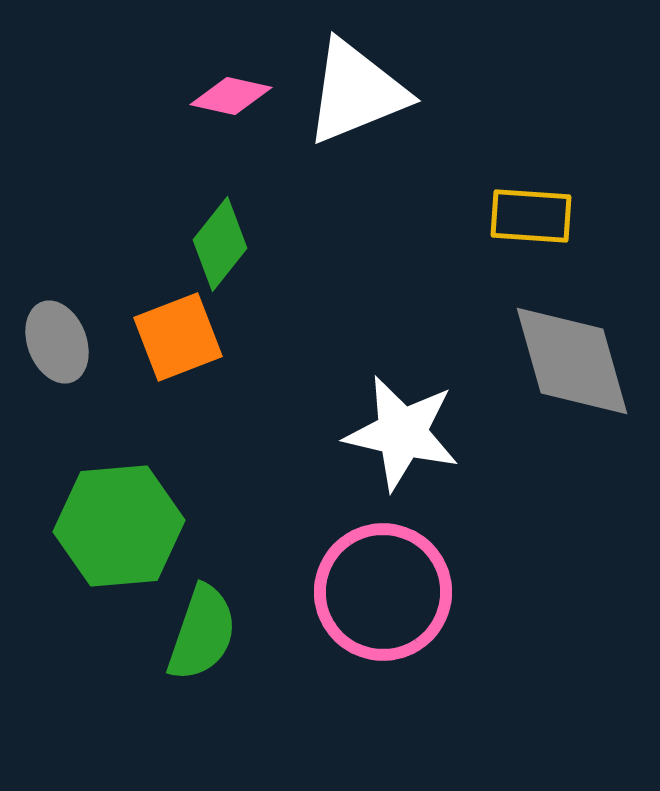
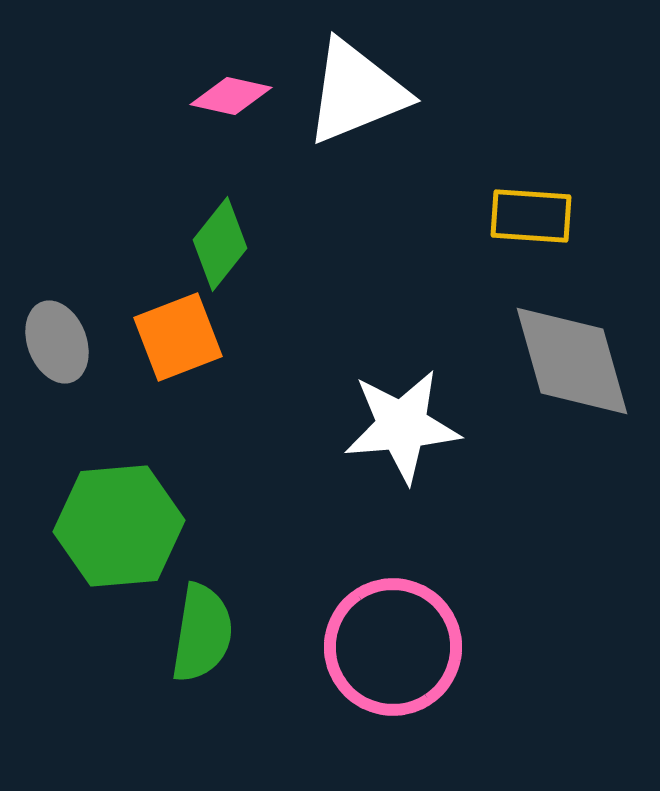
white star: moved 7 px up; rotated 18 degrees counterclockwise
pink circle: moved 10 px right, 55 px down
green semicircle: rotated 10 degrees counterclockwise
